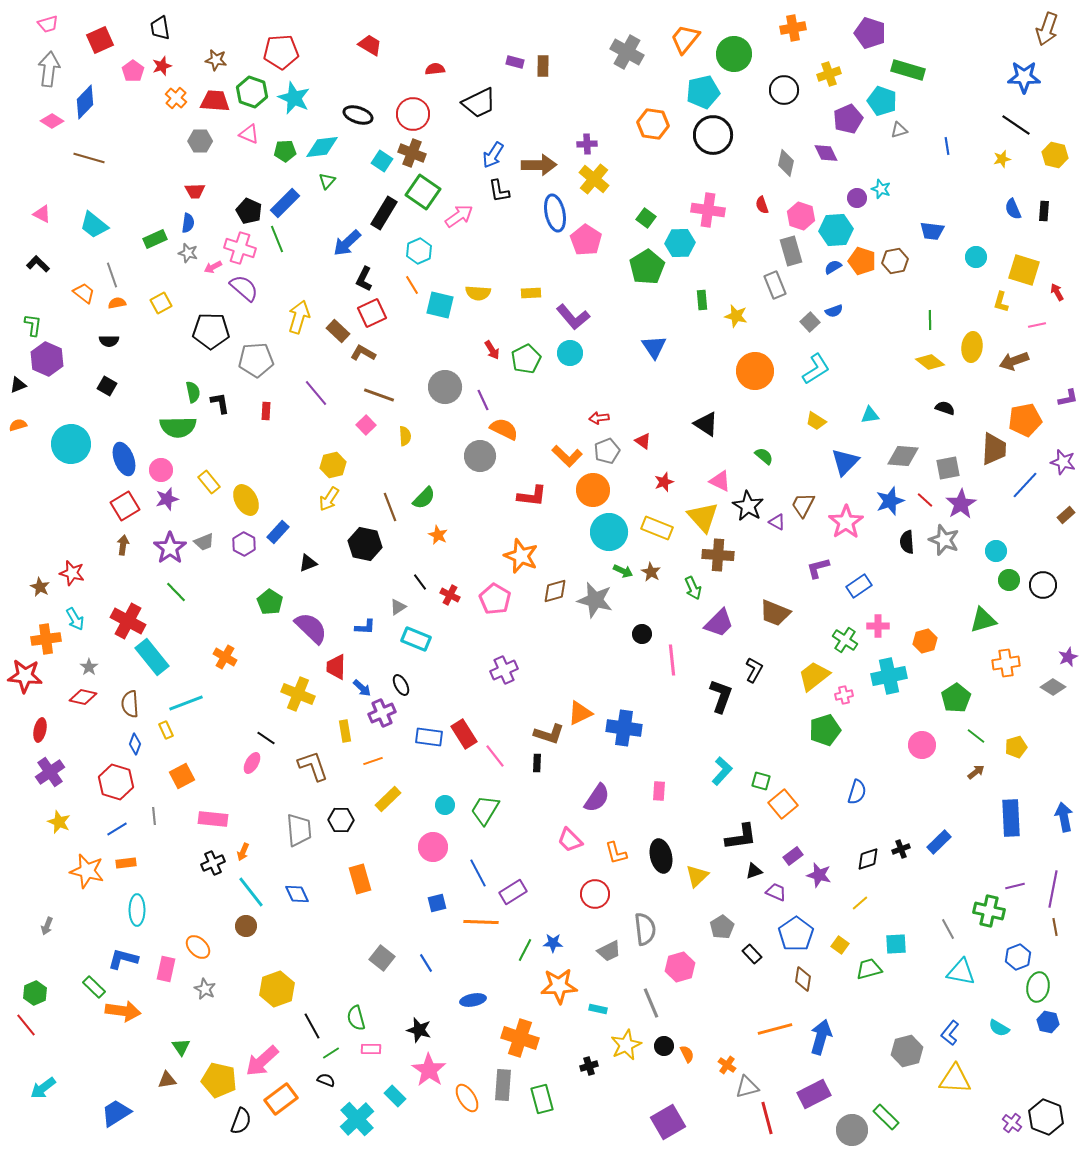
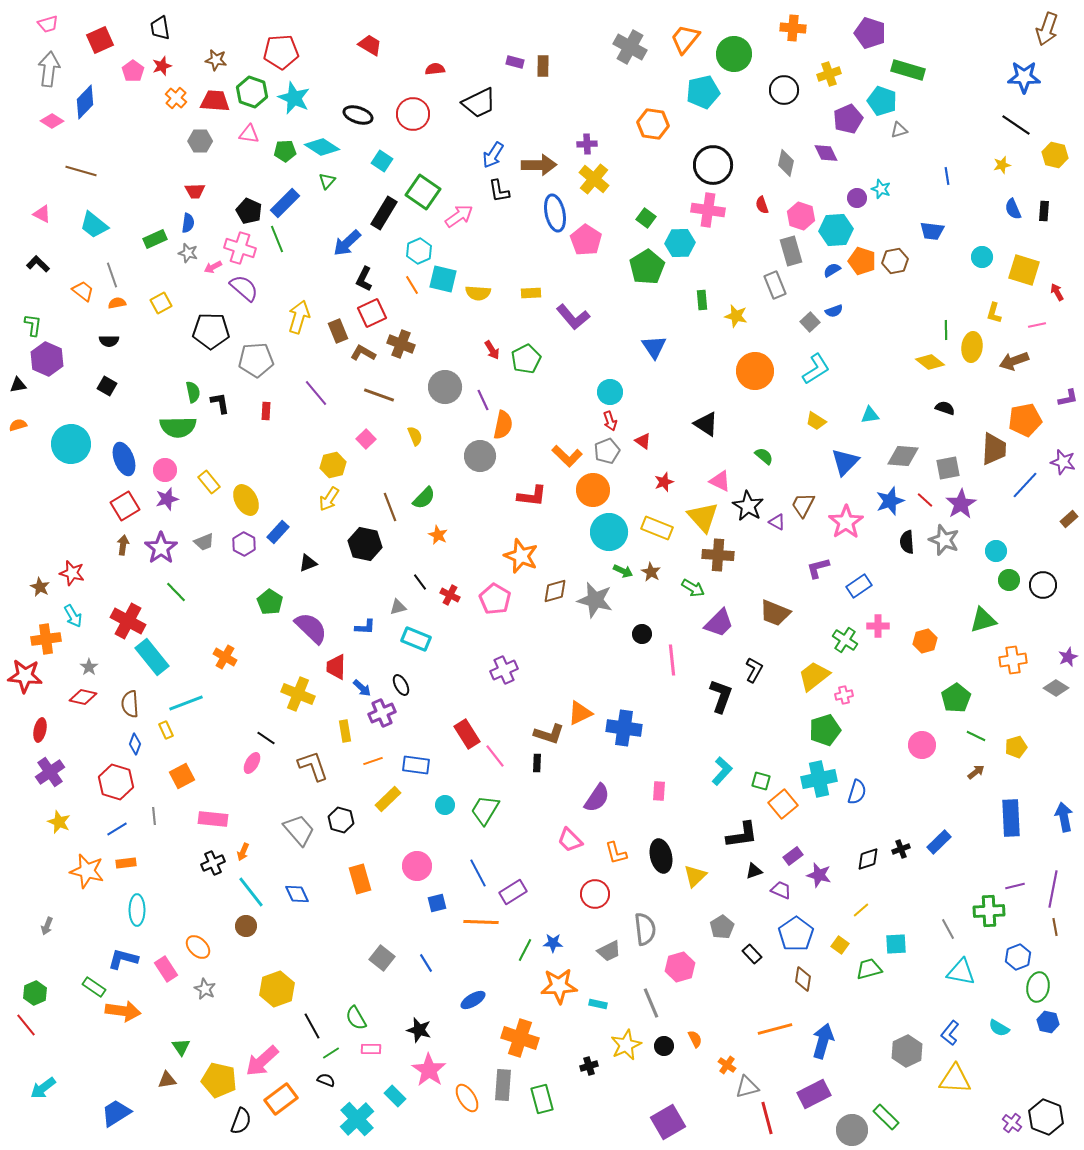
orange cross at (793, 28): rotated 15 degrees clockwise
gray cross at (627, 52): moved 3 px right, 5 px up
pink triangle at (249, 134): rotated 15 degrees counterclockwise
black circle at (713, 135): moved 30 px down
blue line at (947, 146): moved 30 px down
cyan diamond at (322, 147): rotated 40 degrees clockwise
brown cross at (412, 153): moved 11 px left, 191 px down
brown line at (89, 158): moved 8 px left, 13 px down
yellow star at (1002, 159): moved 6 px down
cyan circle at (976, 257): moved 6 px right
blue semicircle at (833, 267): moved 1 px left, 3 px down
orange trapezoid at (84, 293): moved 1 px left, 2 px up
yellow L-shape at (1001, 302): moved 7 px left, 11 px down
cyan square at (440, 305): moved 3 px right, 26 px up
green line at (930, 320): moved 16 px right, 10 px down
brown rectangle at (338, 331): rotated 25 degrees clockwise
cyan circle at (570, 353): moved 40 px right, 39 px down
black triangle at (18, 385): rotated 12 degrees clockwise
red arrow at (599, 418): moved 11 px right, 3 px down; rotated 102 degrees counterclockwise
pink square at (366, 425): moved 14 px down
orange semicircle at (504, 429): moved 1 px left, 4 px up; rotated 76 degrees clockwise
yellow semicircle at (405, 436): moved 10 px right; rotated 18 degrees counterclockwise
pink circle at (161, 470): moved 4 px right
brown rectangle at (1066, 515): moved 3 px right, 4 px down
purple star at (170, 548): moved 9 px left
green arrow at (693, 588): rotated 35 degrees counterclockwise
gray triangle at (398, 607): rotated 18 degrees clockwise
cyan arrow at (75, 619): moved 2 px left, 3 px up
orange cross at (1006, 663): moved 7 px right, 3 px up
cyan cross at (889, 676): moved 70 px left, 103 px down
gray diamond at (1053, 687): moved 3 px right, 1 px down
red rectangle at (464, 734): moved 3 px right
green line at (976, 736): rotated 12 degrees counterclockwise
blue rectangle at (429, 737): moved 13 px left, 28 px down
black hexagon at (341, 820): rotated 15 degrees clockwise
gray trapezoid at (299, 830): rotated 36 degrees counterclockwise
black L-shape at (741, 837): moved 1 px right, 2 px up
pink circle at (433, 847): moved 16 px left, 19 px down
yellow triangle at (697, 876): moved 2 px left
purple trapezoid at (776, 892): moved 5 px right, 2 px up
yellow line at (860, 903): moved 1 px right, 7 px down
green cross at (989, 911): rotated 16 degrees counterclockwise
pink rectangle at (166, 969): rotated 45 degrees counterclockwise
green rectangle at (94, 987): rotated 10 degrees counterclockwise
blue ellipse at (473, 1000): rotated 20 degrees counterclockwise
cyan rectangle at (598, 1009): moved 5 px up
green semicircle at (356, 1018): rotated 15 degrees counterclockwise
blue arrow at (821, 1037): moved 2 px right, 4 px down
gray hexagon at (907, 1051): rotated 12 degrees counterclockwise
orange semicircle at (687, 1054): moved 8 px right, 15 px up
